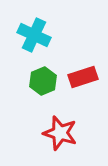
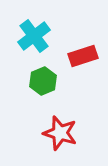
cyan cross: moved 1 px down; rotated 28 degrees clockwise
red rectangle: moved 21 px up
